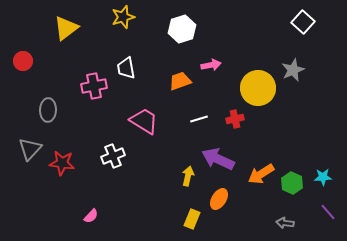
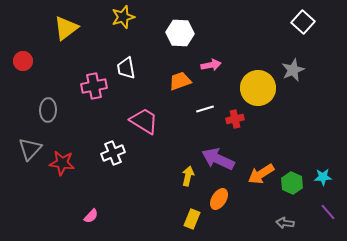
white hexagon: moved 2 px left, 4 px down; rotated 20 degrees clockwise
white line: moved 6 px right, 10 px up
white cross: moved 3 px up
